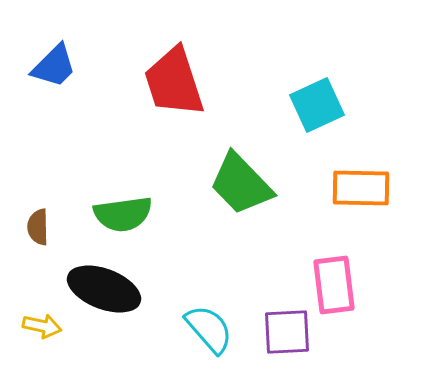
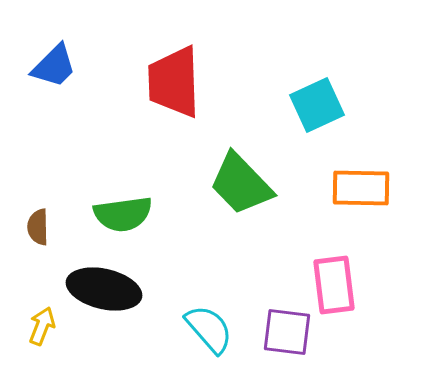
red trapezoid: rotated 16 degrees clockwise
black ellipse: rotated 8 degrees counterclockwise
yellow arrow: rotated 81 degrees counterclockwise
purple square: rotated 10 degrees clockwise
